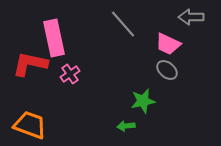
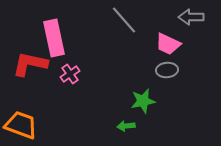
gray line: moved 1 px right, 4 px up
gray ellipse: rotated 45 degrees counterclockwise
orange trapezoid: moved 9 px left
